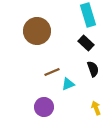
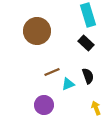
black semicircle: moved 5 px left, 7 px down
purple circle: moved 2 px up
